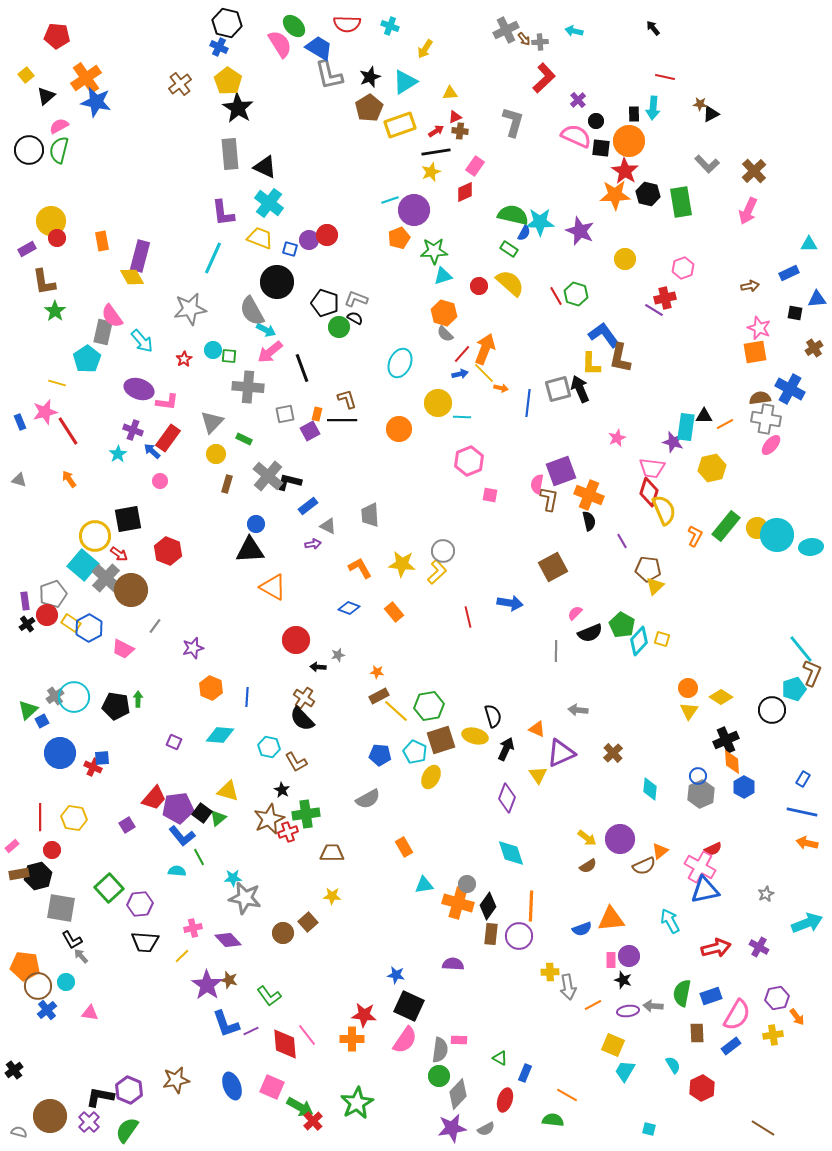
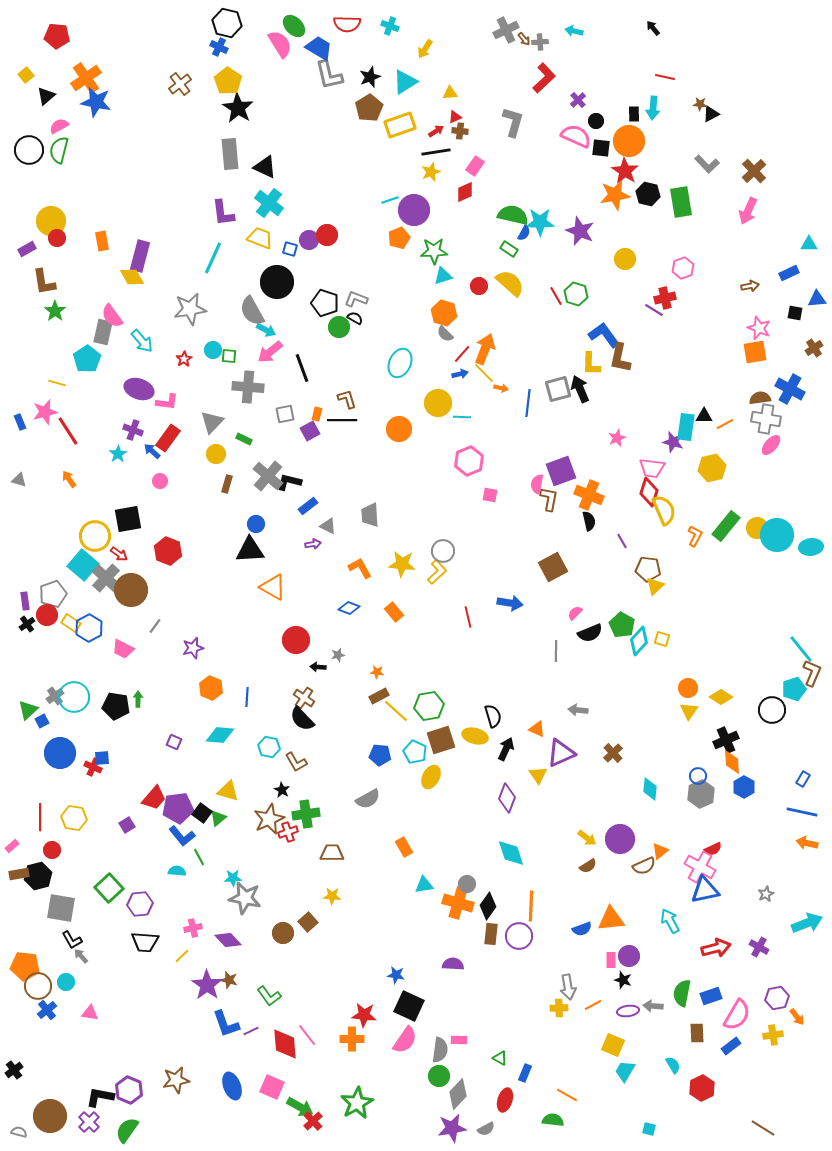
orange star at (615, 195): rotated 8 degrees counterclockwise
yellow cross at (550, 972): moved 9 px right, 36 px down
